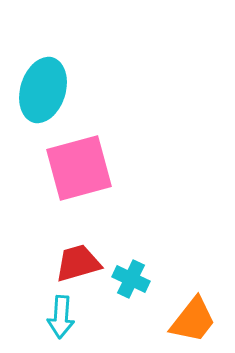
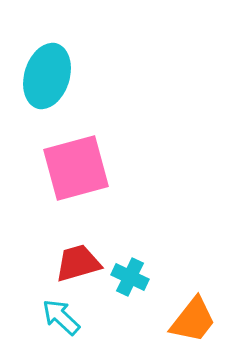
cyan ellipse: moved 4 px right, 14 px up
pink square: moved 3 px left
cyan cross: moved 1 px left, 2 px up
cyan arrow: rotated 129 degrees clockwise
